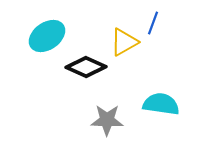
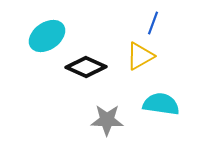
yellow triangle: moved 16 px right, 14 px down
